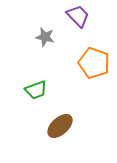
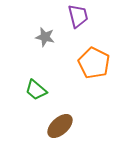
purple trapezoid: rotated 30 degrees clockwise
orange pentagon: rotated 8 degrees clockwise
green trapezoid: rotated 60 degrees clockwise
